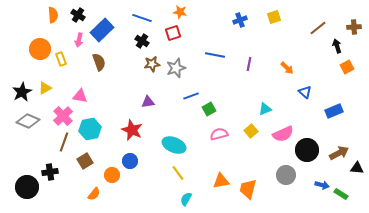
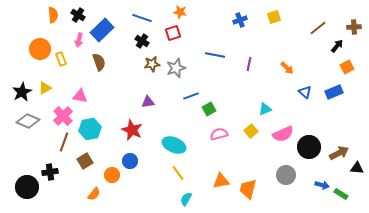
black arrow at (337, 46): rotated 56 degrees clockwise
blue rectangle at (334, 111): moved 19 px up
black circle at (307, 150): moved 2 px right, 3 px up
